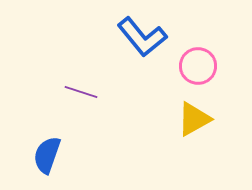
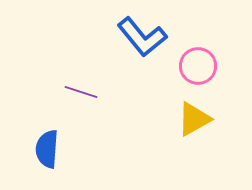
blue semicircle: moved 6 px up; rotated 15 degrees counterclockwise
